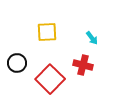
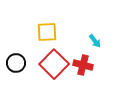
cyan arrow: moved 3 px right, 3 px down
black circle: moved 1 px left
red square: moved 4 px right, 15 px up
